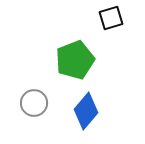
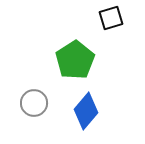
green pentagon: rotated 12 degrees counterclockwise
